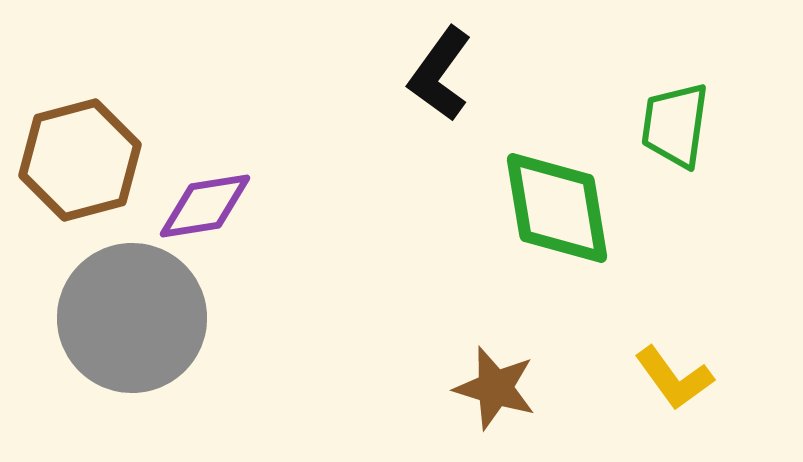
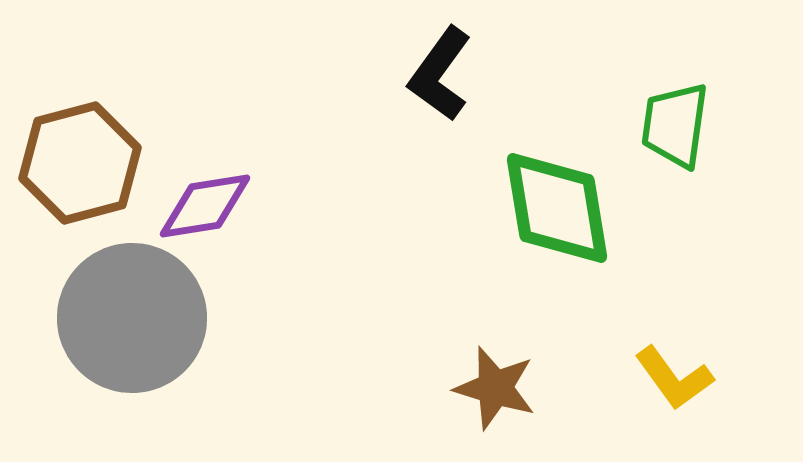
brown hexagon: moved 3 px down
